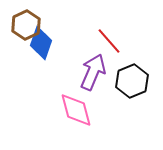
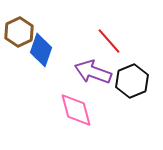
brown hexagon: moved 7 px left, 7 px down
blue diamond: moved 7 px down
purple arrow: rotated 93 degrees counterclockwise
